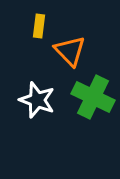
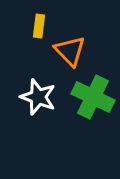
white star: moved 1 px right, 3 px up
